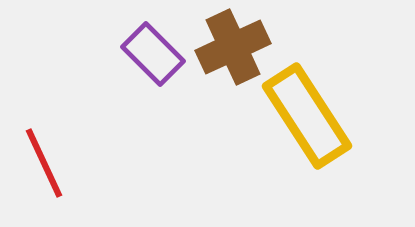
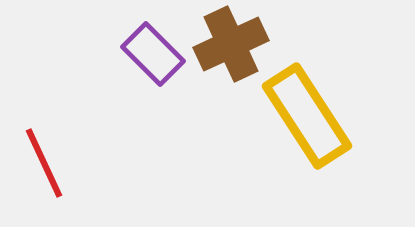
brown cross: moved 2 px left, 3 px up
